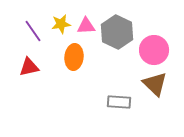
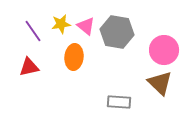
pink triangle: rotated 42 degrees clockwise
gray hexagon: rotated 16 degrees counterclockwise
pink circle: moved 10 px right
brown triangle: moved 5 px right, 1 px up
